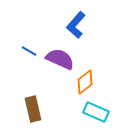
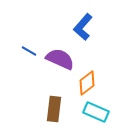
blue L-shape: moved 7 px right, 2 px down
orange diamond: moved 2 px right, 1 px down
brown rectangle: moved 21 px right; rotated 20 degrees clockwise
